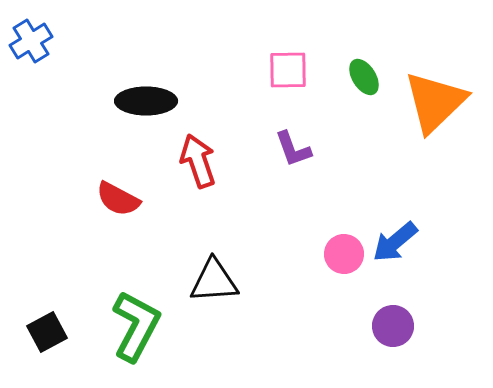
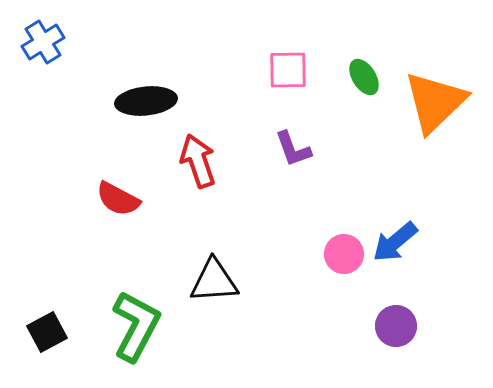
blue cross: moved 12 px right, 1 px down
black ellipse: rotated 6 degrees counterclockwise
purple circle: moved 3 px right
